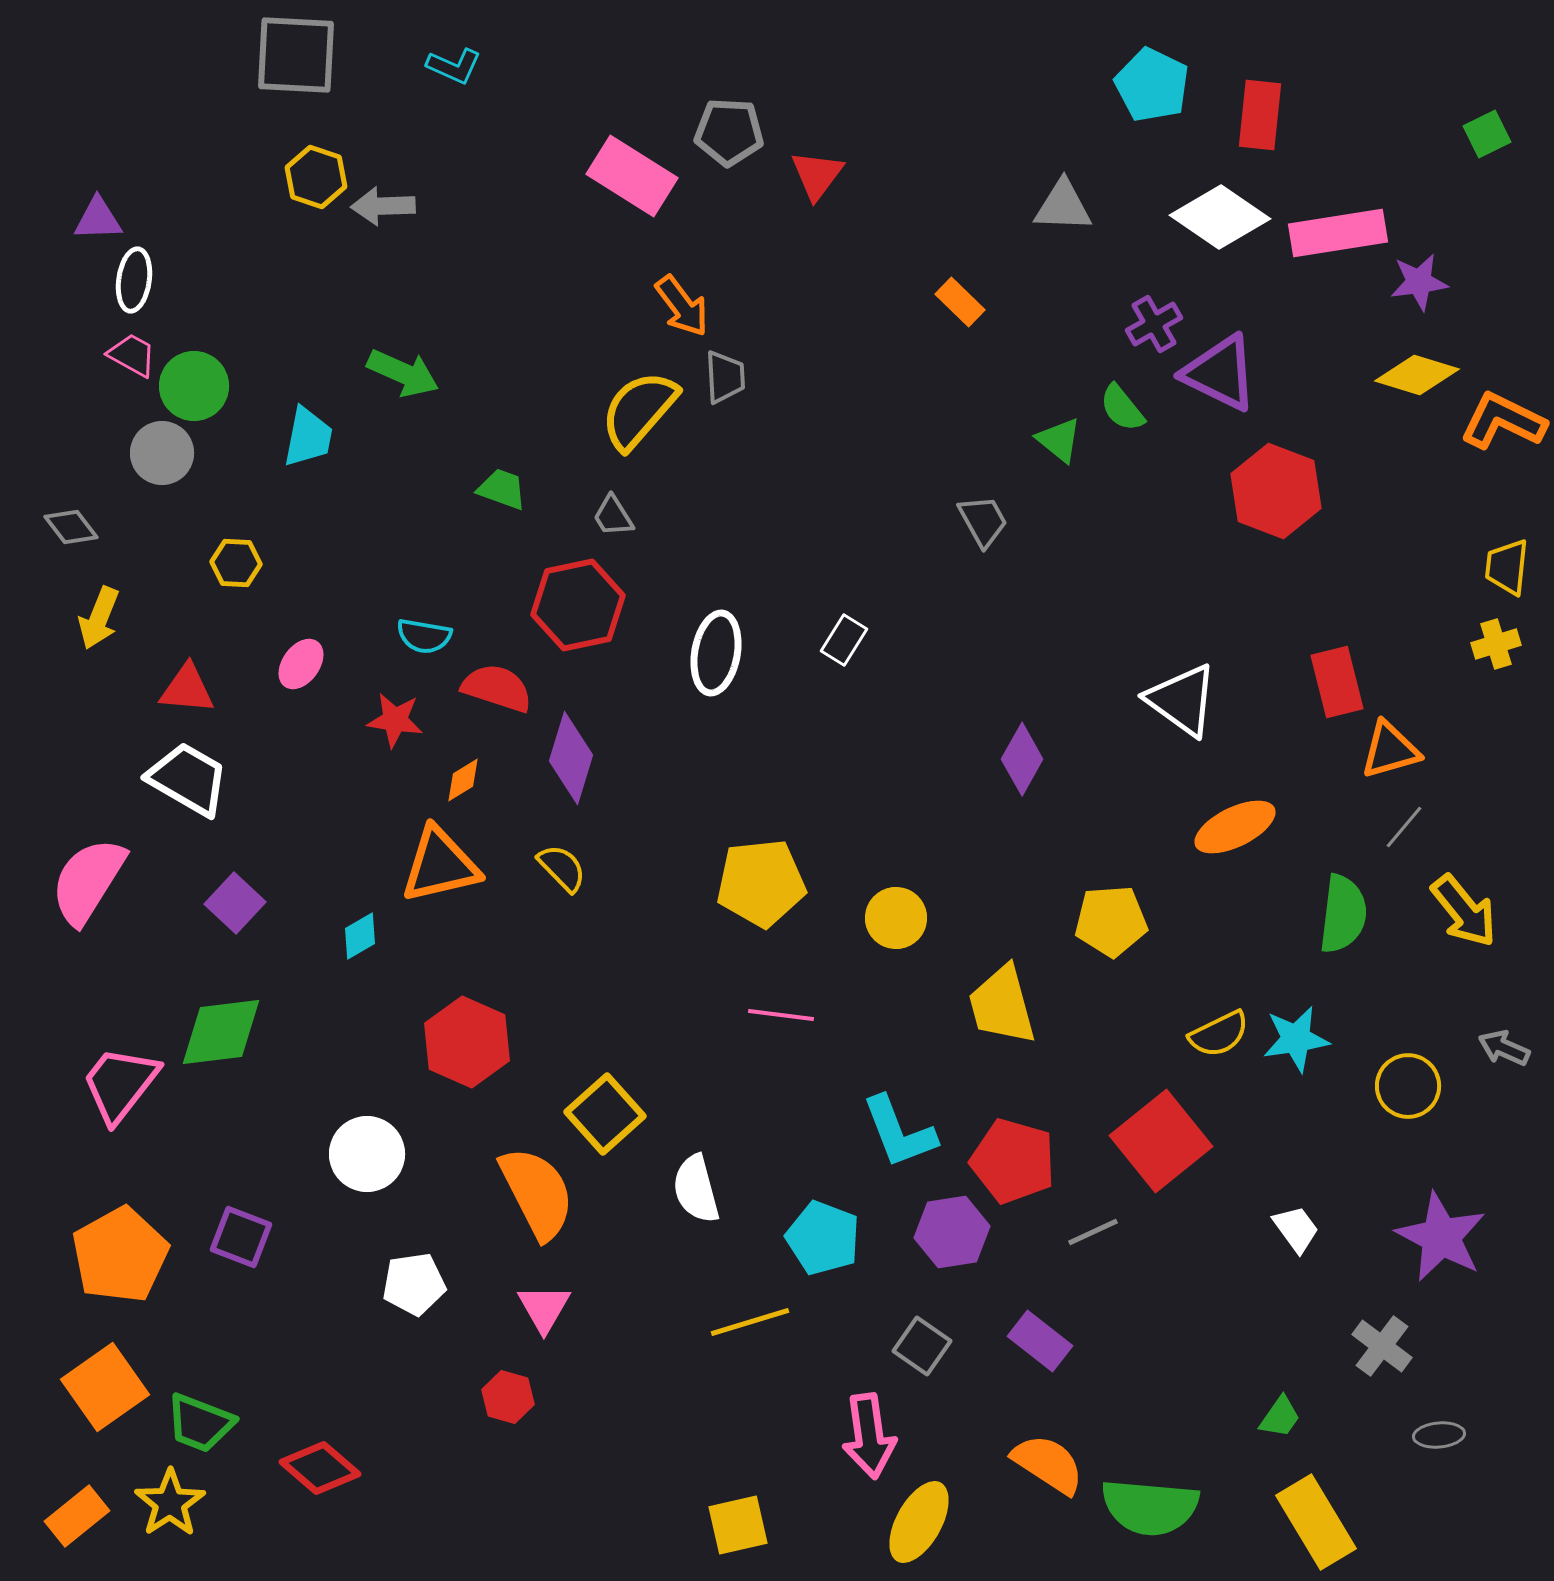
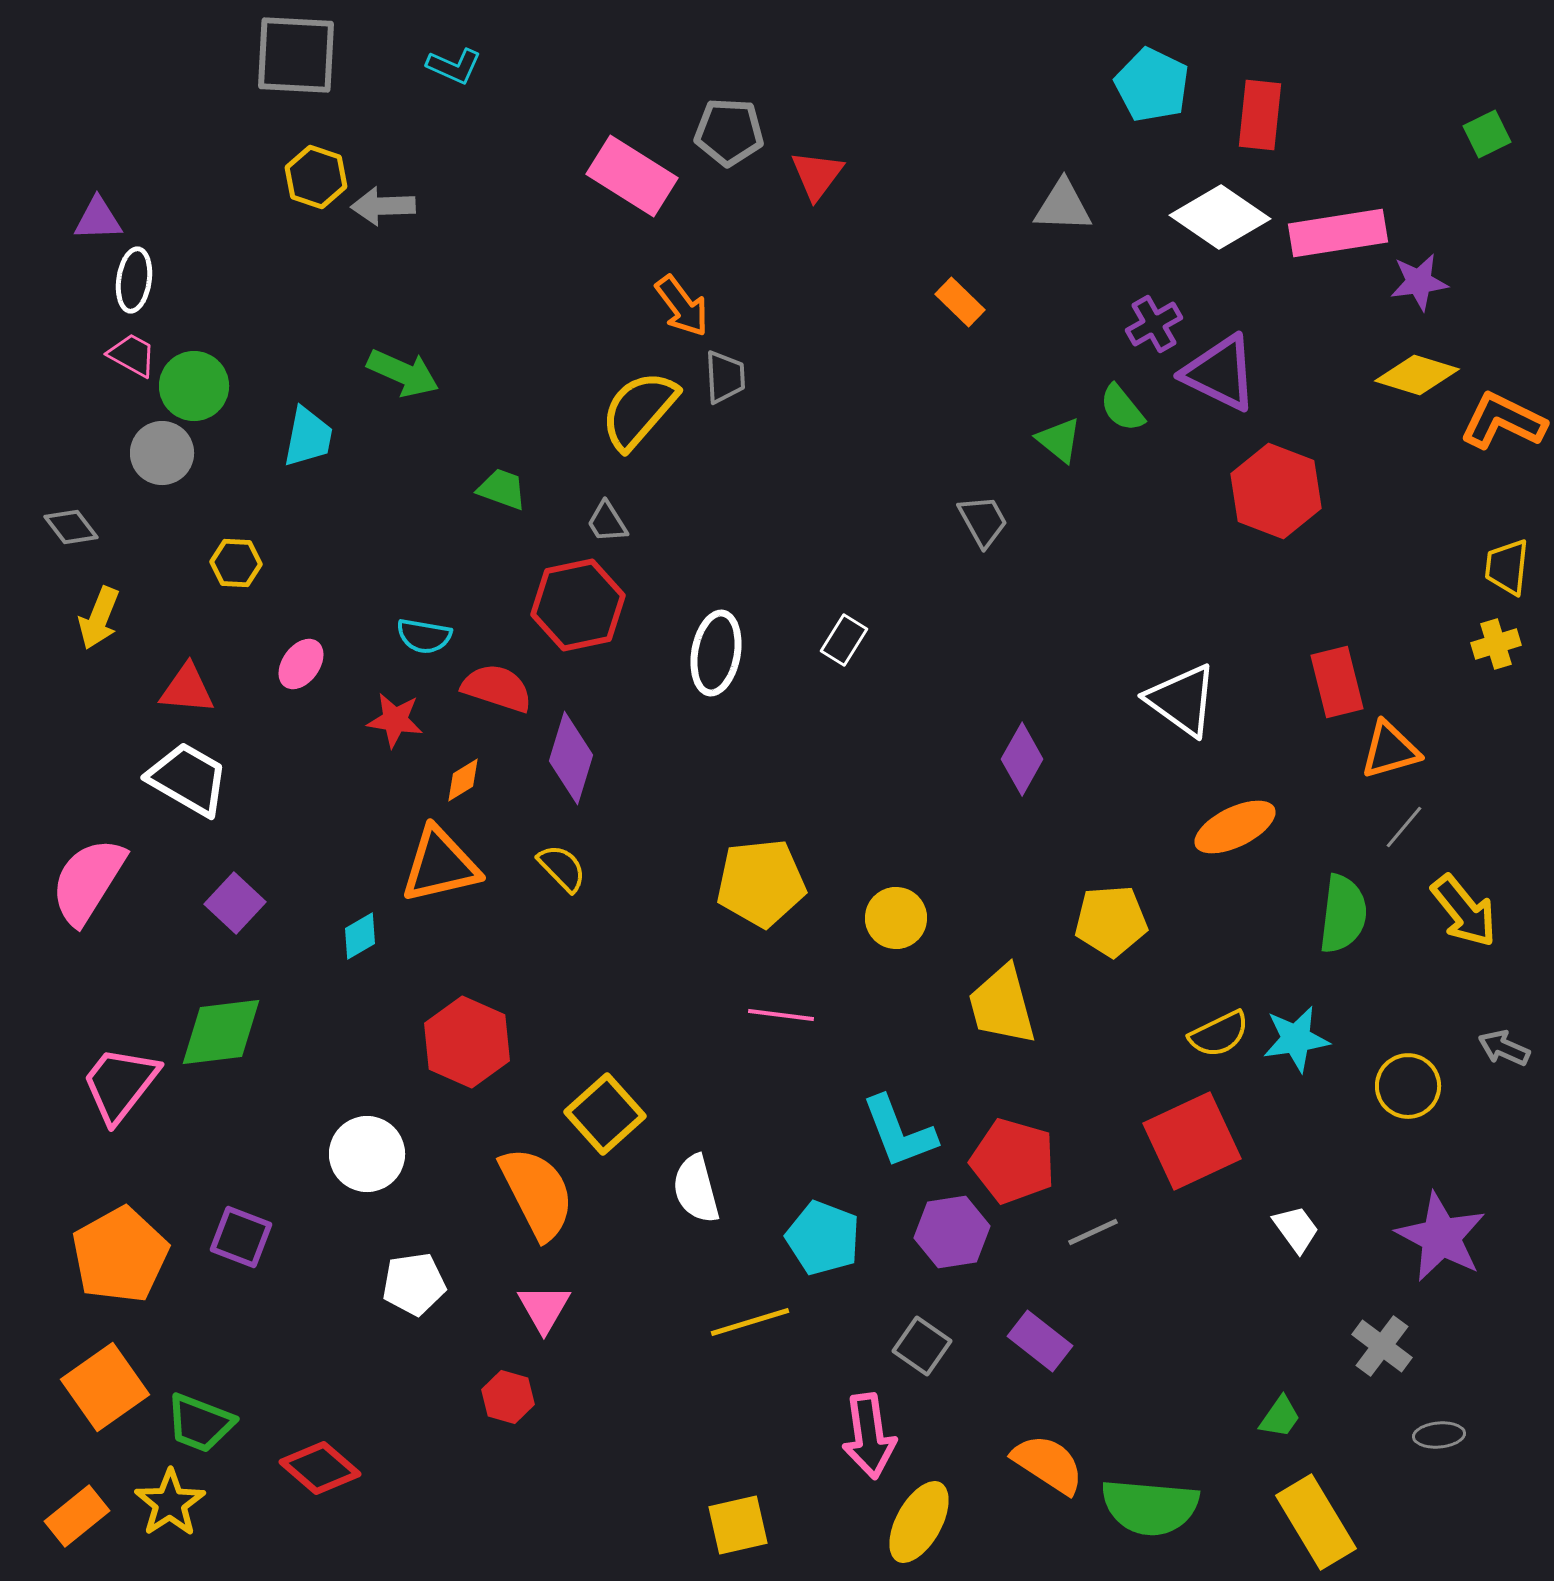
gray trapezoid at (613, 516): moved 6 px left, 6 px down
red square at (1161, 1141): moved 31 px right; rotated 14 degrees clockwise
